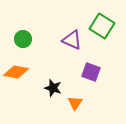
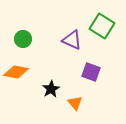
black star: moved 2 px left, 1 px down; rotated 24 degrees clockwise
orange triangle: rotated 14 degrees counterclockwise
